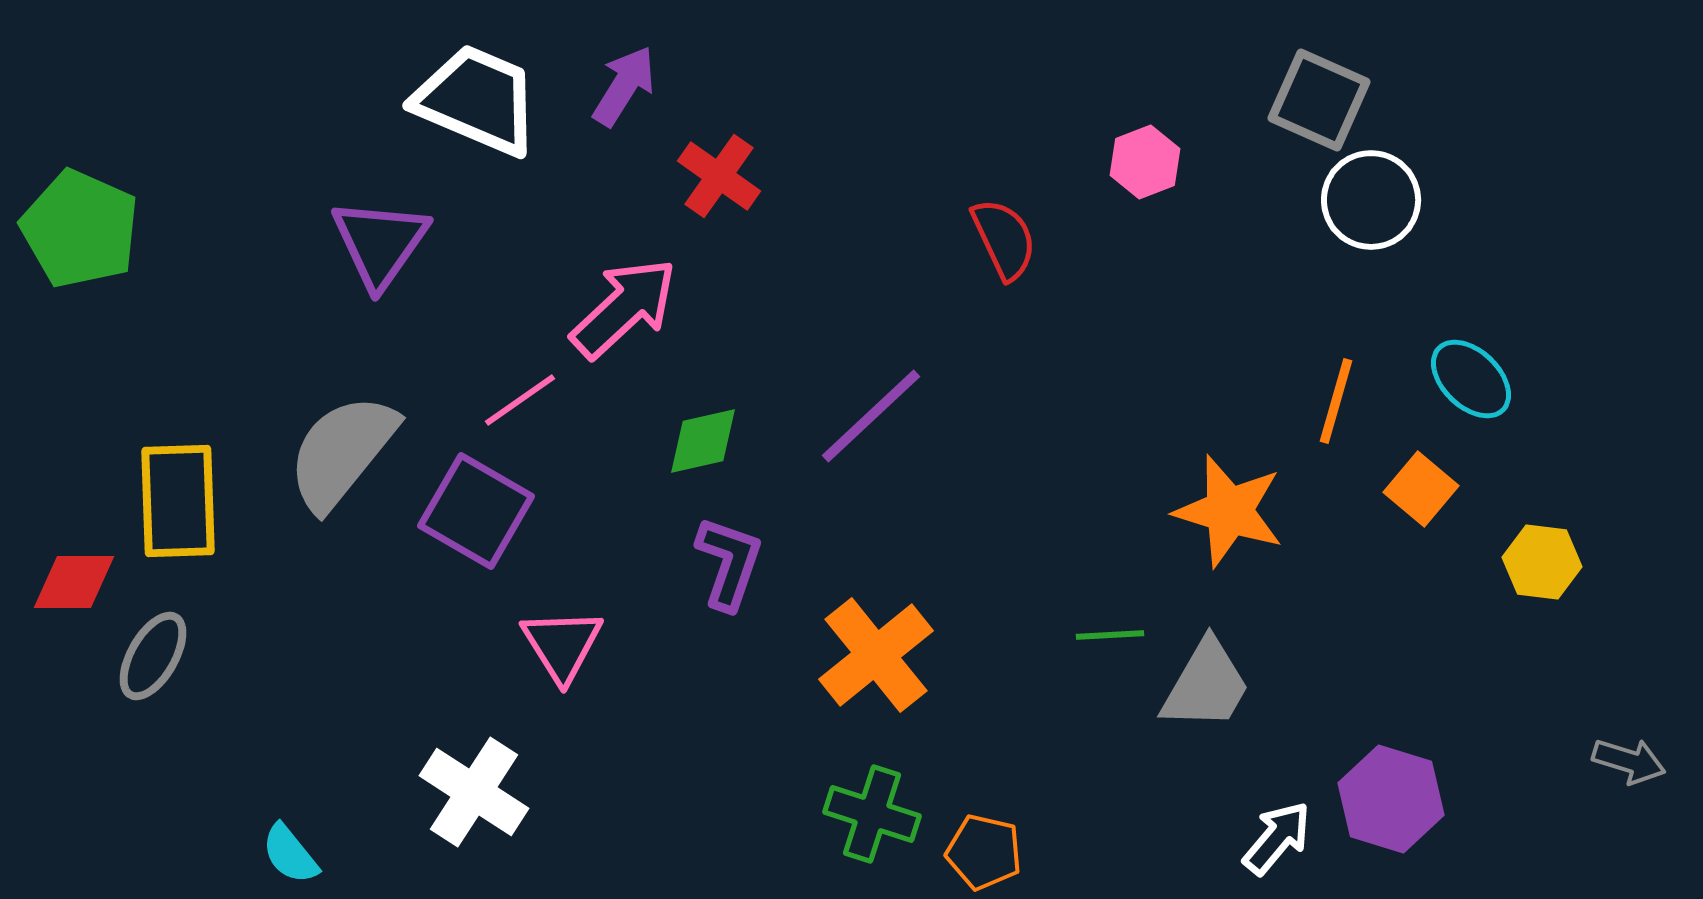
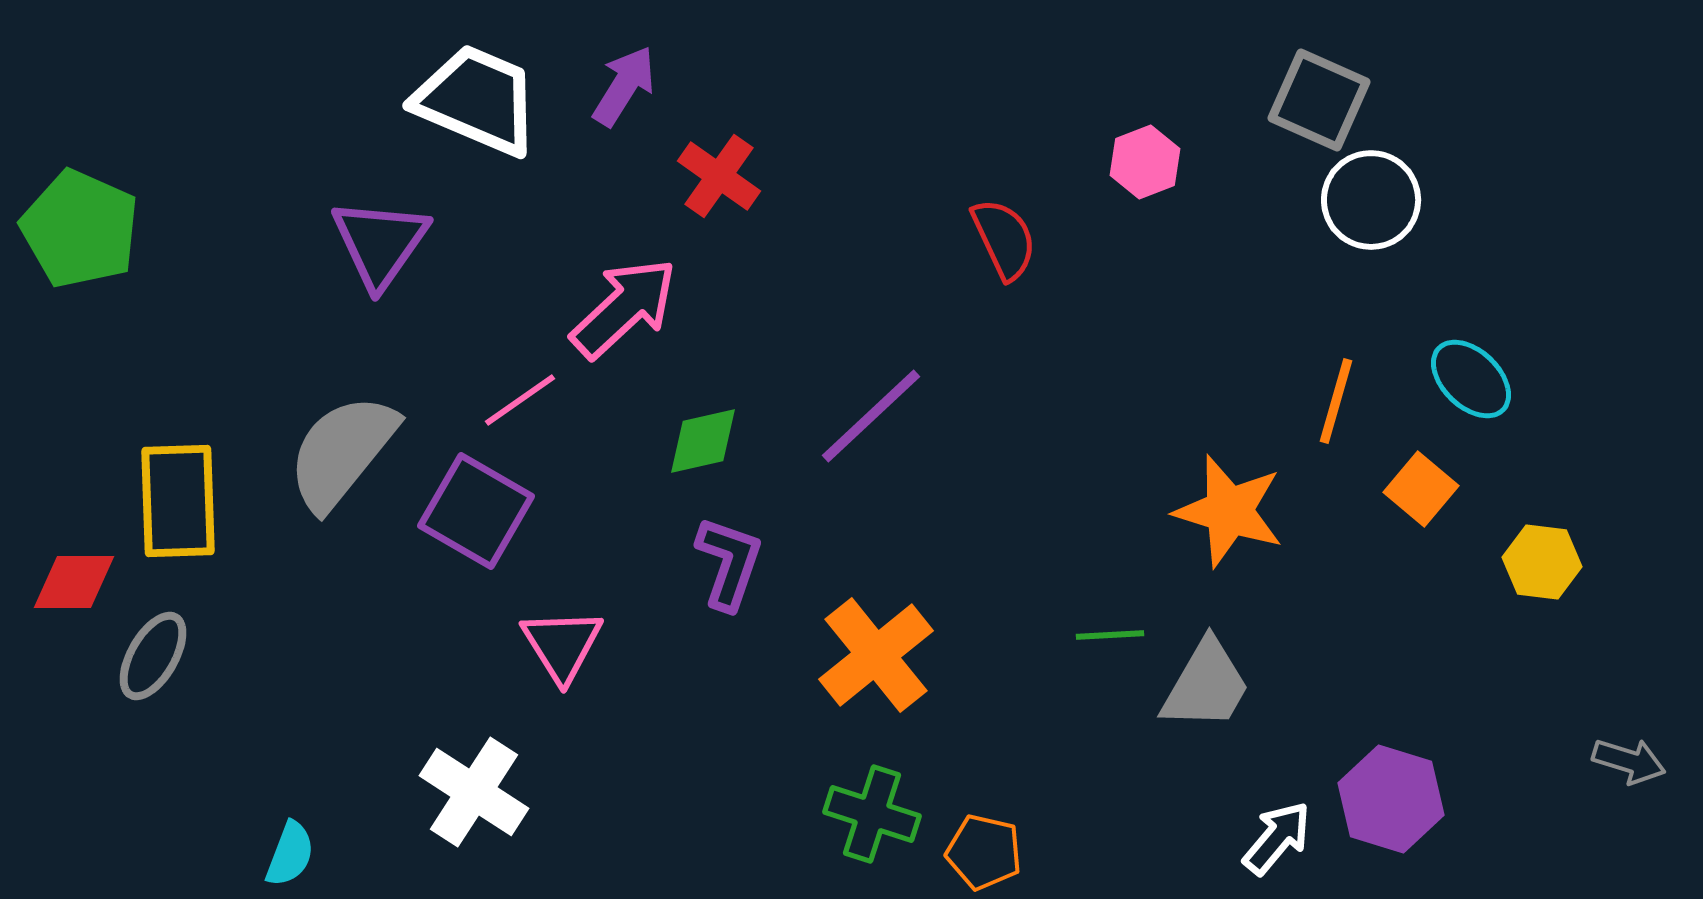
cyan semicircle: rotated 120 degrees counterclockwise
